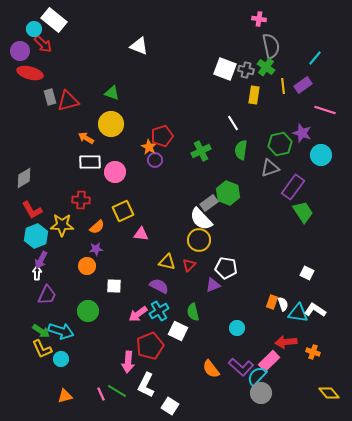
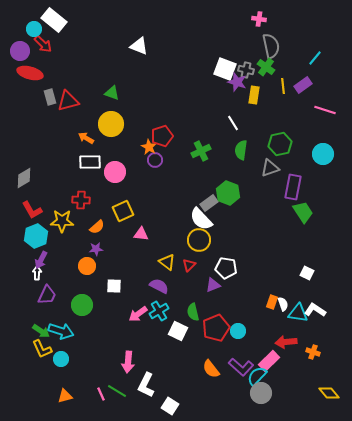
purple star at (302, 133): moved 65 px left, 51 px up
cyan circle at (321, 155): moved 2 px right, 1 px up
purple rectangle at (293, 187): rotated 25 degrees counterclockwise
yellow star at (62, 225): moved 4 px up
yellow triangle at (167, 262): rotated 24 degrees clockwise
green circle at (88, 311): moved 6 px left, 6 px up
cyan circle at (237, 328): moved 1 px right, 3 px down
red pentagon at (150, 346): moved 66 px right, 18 px up
